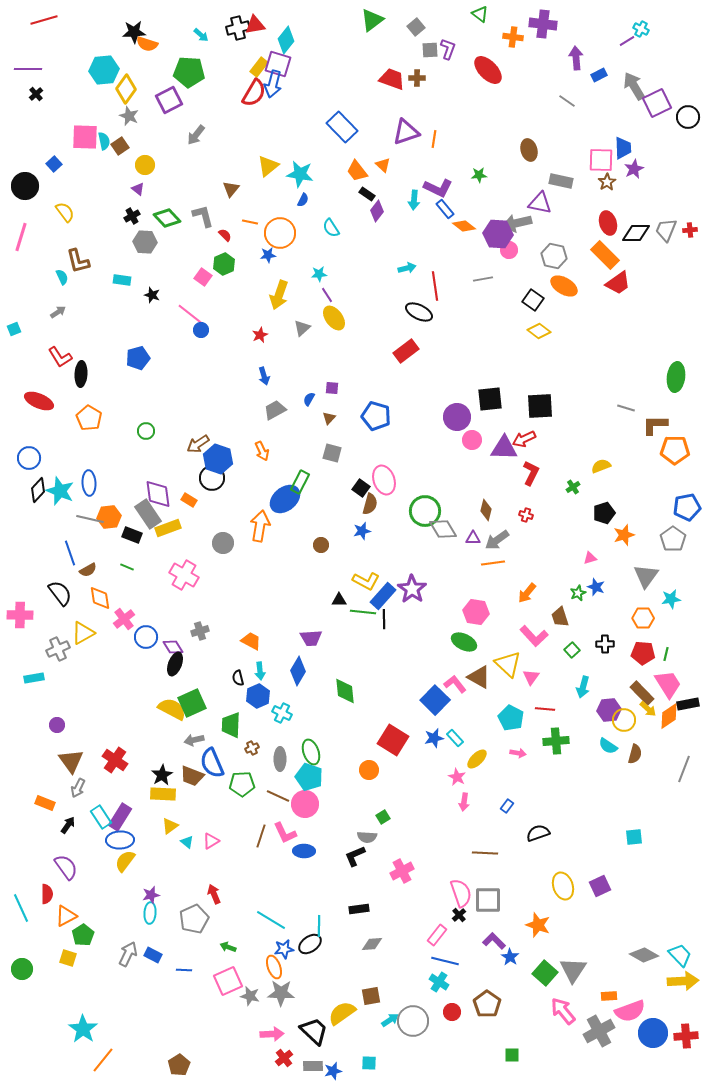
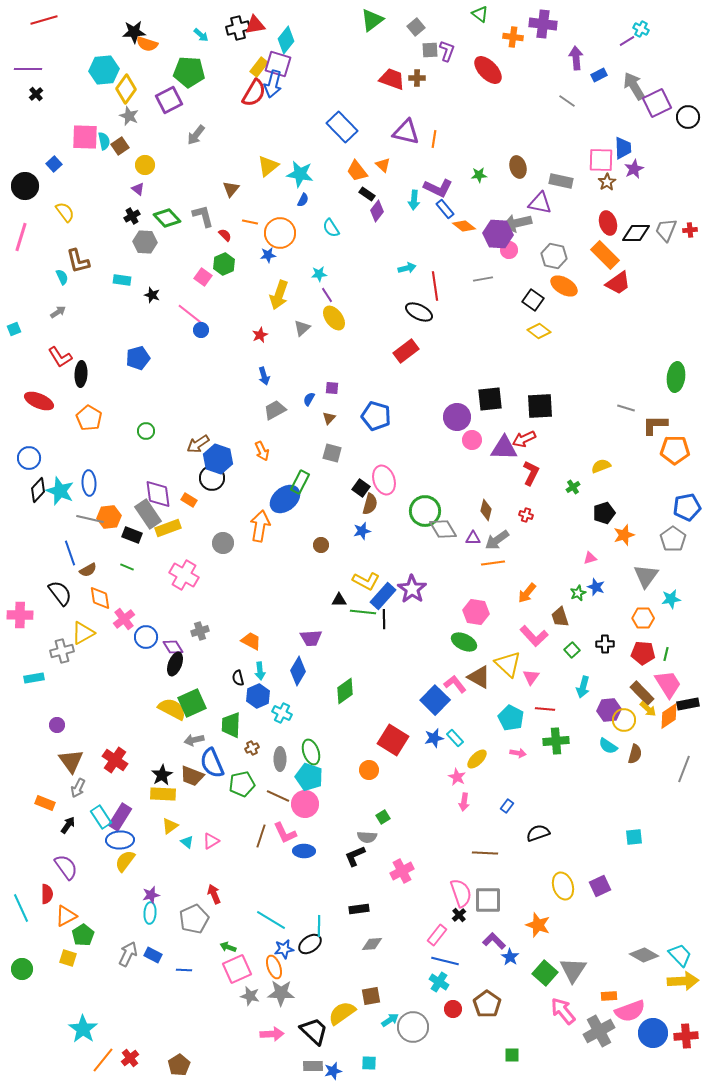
purple L-shape at (448, 49): moved 1 px left, 2 px down
purple triangle at (406, 132): rotated 32 degrees clockwise
brown ellipse at (529, 150): moved 11 px left, 17 px down
gray cross at (58, 649): moved 4 px right, 2 px down; rotated 10 degrees clockwise
green diamond at (345, 691): rotated 60 degrees clockwise
green pentagon at (242, 784): rotated 10 degrees counterclockwise
pink square at (228, 981): moved 9 px right, 12 px up
red circle at (452, 1012): moved 1 px right, 3 px up
gray circle at (413, 1021): moved 6 px down
red cross at (284, 1058): moved 154 px left
